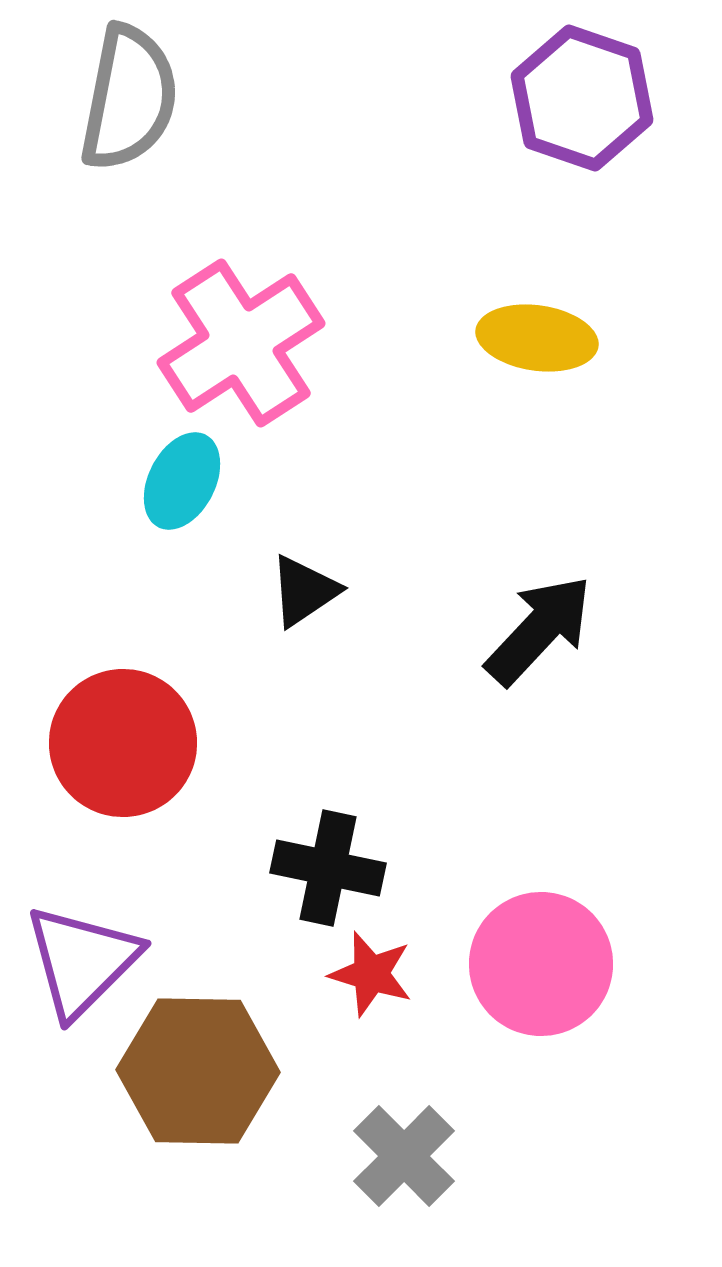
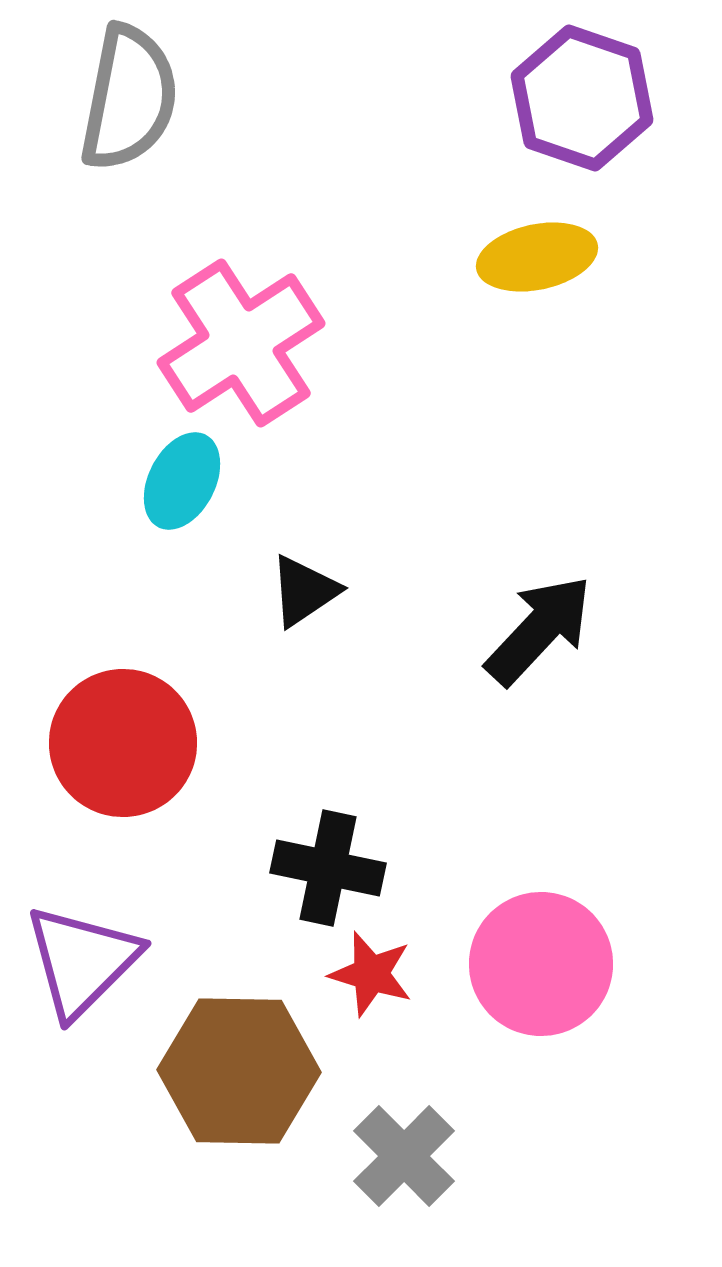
yellow ellipse: moved 81 px up; rotated 20 degrees counterclockwise
brown hexagon: moved 41 px right
